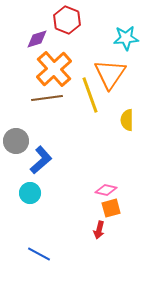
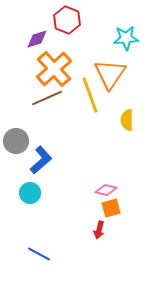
brown line: rotated 16 degrees counterclockwise
